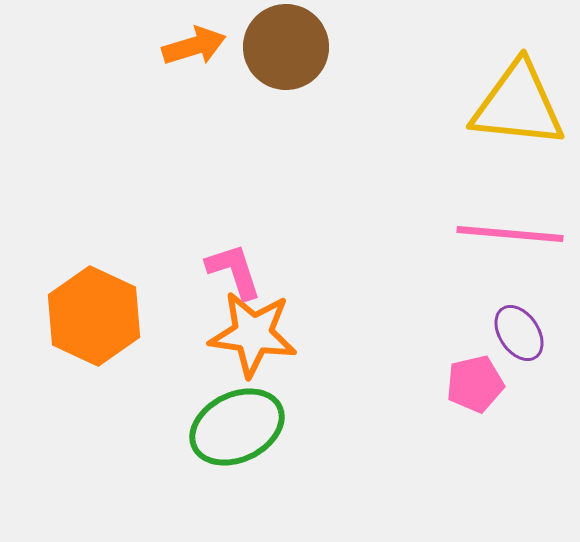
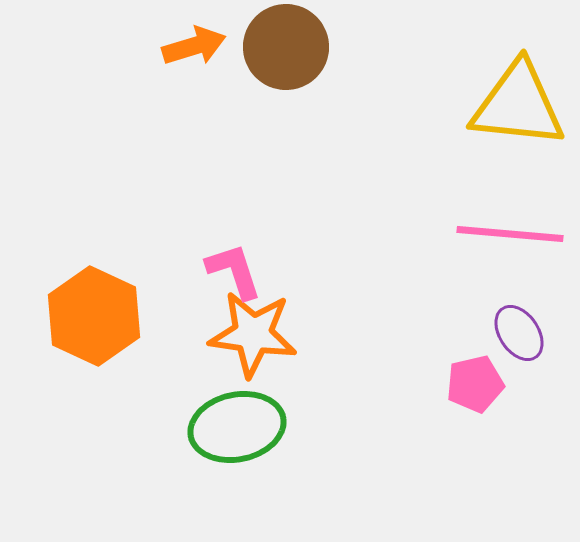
green ellipse: rotated 14 degrees clockwise
